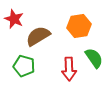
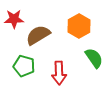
red star: rotated 24 degrees counterclockwise
orange hexagon: rotated 20 degrees counterclockwise
brown semicircle: moved 1 px up
red arrow: moved 10 px left, 4 px down
